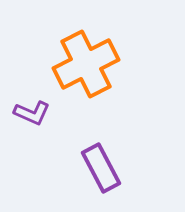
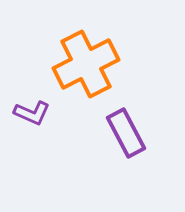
purple rectangle: moved 25 px right, 35 px up
